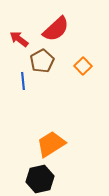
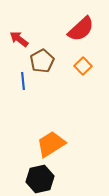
red semicircle: moved 25 px right
